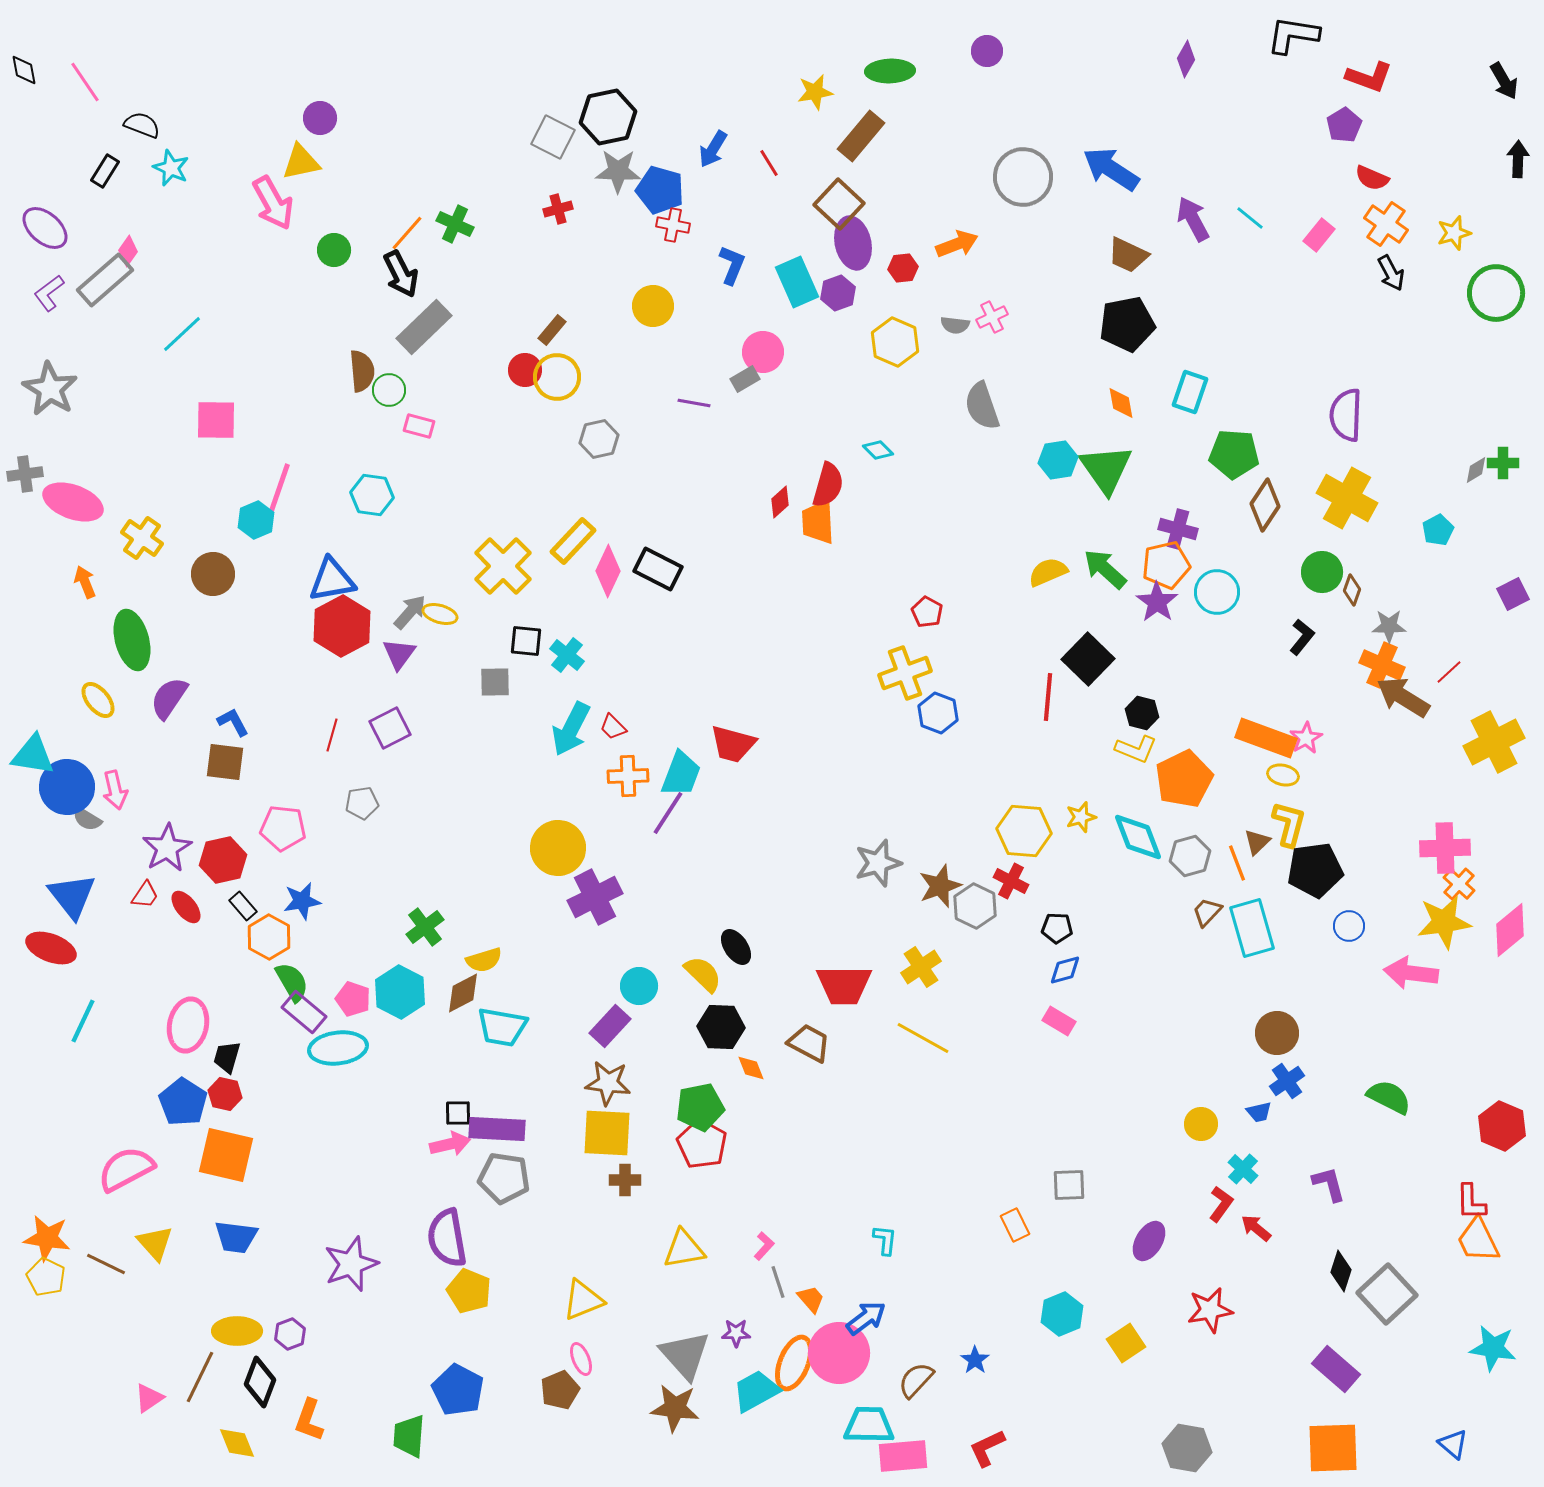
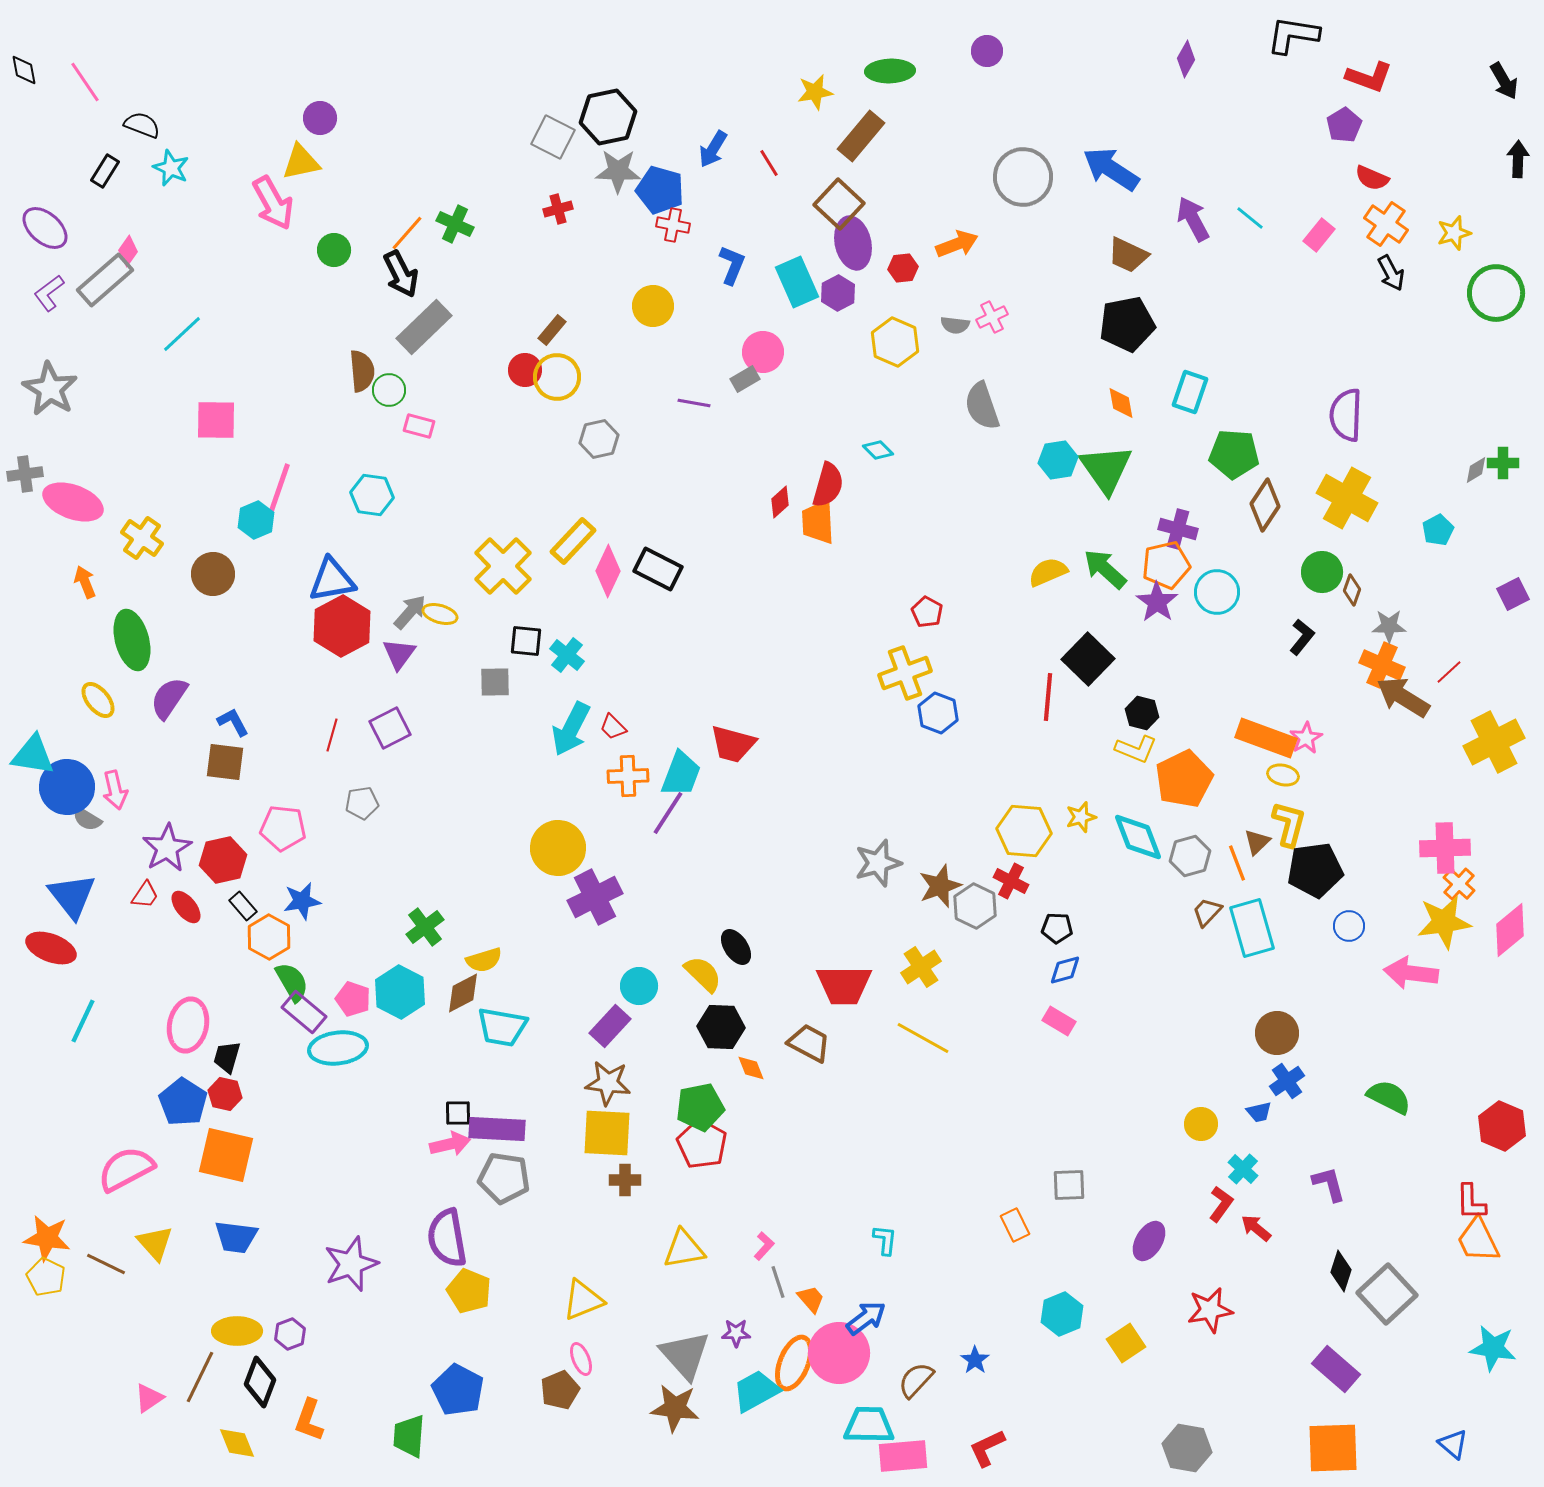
purple hexagon at (838, 293): rotated 8 degrees counterclockwise
